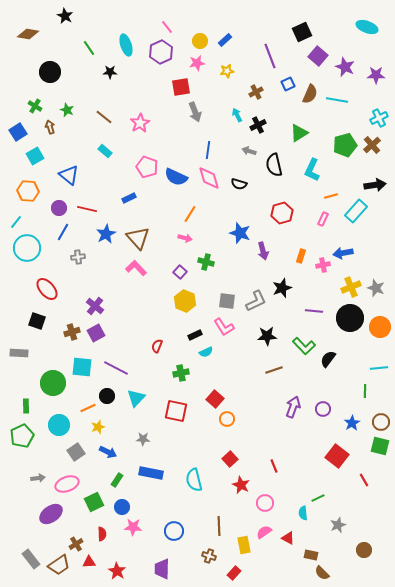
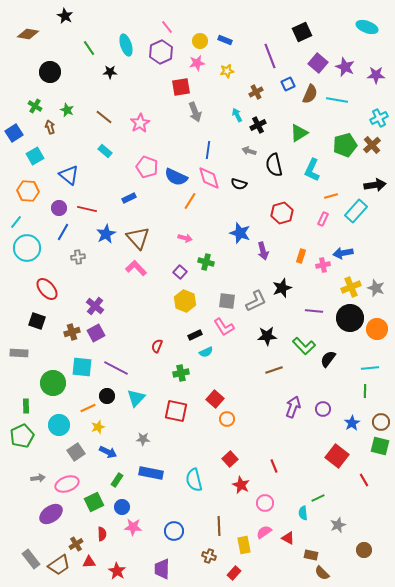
blue rectangle at (225, 40): rotated 64 degrees clockwise
purple square at (318, 56): moved 7 px down
blue square at (18, 132): moved 4 px left, 1 px down
orange line at (190, 214): moved 13 px up
orange circle at (380, 327): moved 3 px left, 2 px down
cyan line at (379, 368): moved 9 px left
